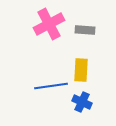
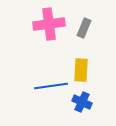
pink cross: rotated 20 degrees clockwise
gray rectangle: moved 1 px left, 2 px up; rotated 72 degrees counterclockwise
